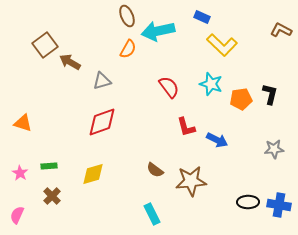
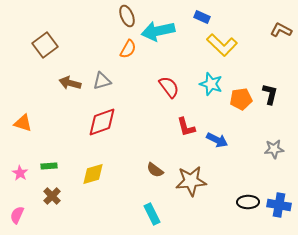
brown arrow: moved 21 px down; rotated 15 degrees counterclockwise
